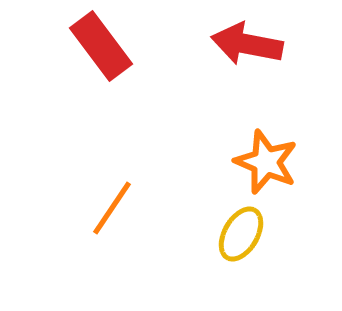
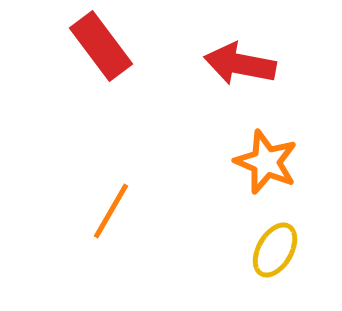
red arrow: moved 7 px left, 20 px down
orange line: moved 1 px left, 3 px down; rotated 4 degrees counterclockwise
yellow ellipse: moved 34 px right, 16 px down
